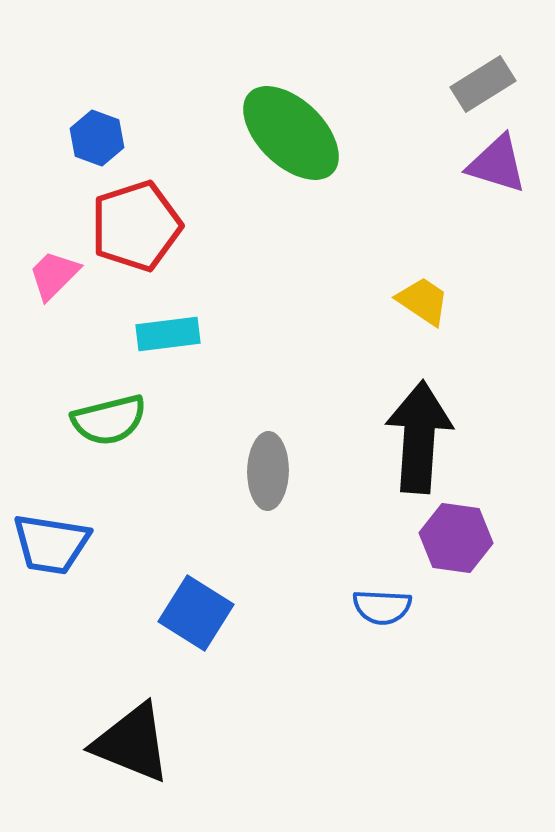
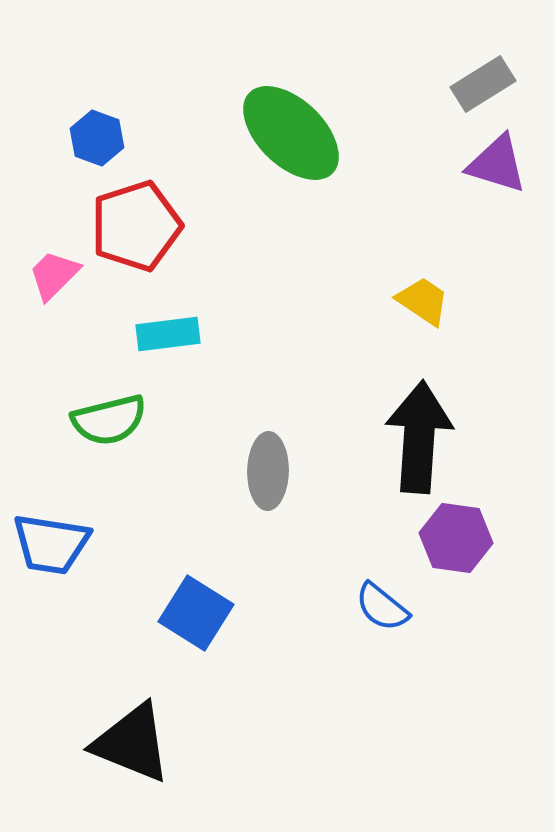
blue semicircle: rotated 36 degrees clockwise
